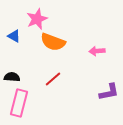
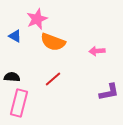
blue triangle: moved 1 px right
